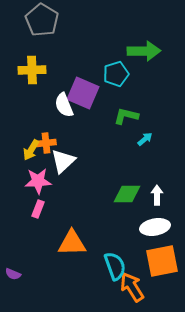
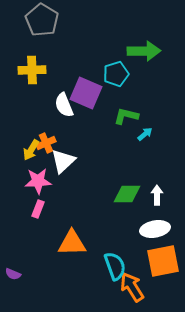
purple square: moved 3 px right
cyan arrow: moved 5 px up
orange cross: rotated 18 degrees counterclockwise
white ellipse: moved 2 px down
orange square: moved 1 px right
